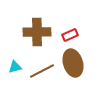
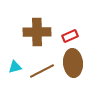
red rectangle: moved 1 px down
brown ellipse: rotated 12 degrees clockwise
